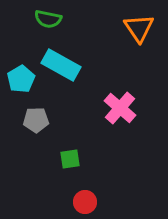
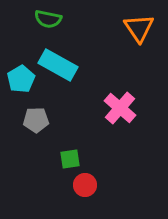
cyan rectangle: moved 3 px left
red circle: moved 17 px up
